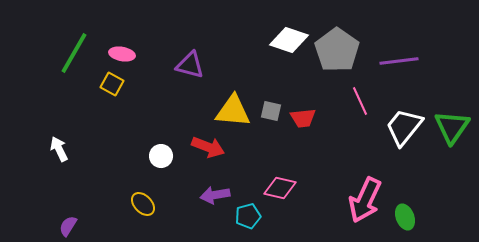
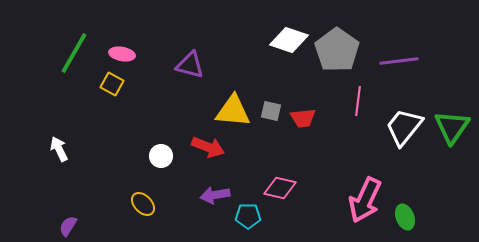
pink line: moved 2 px left; rotated 32 degrees clockwise
cyan pentagon: rotated 15 degrees clockwise
